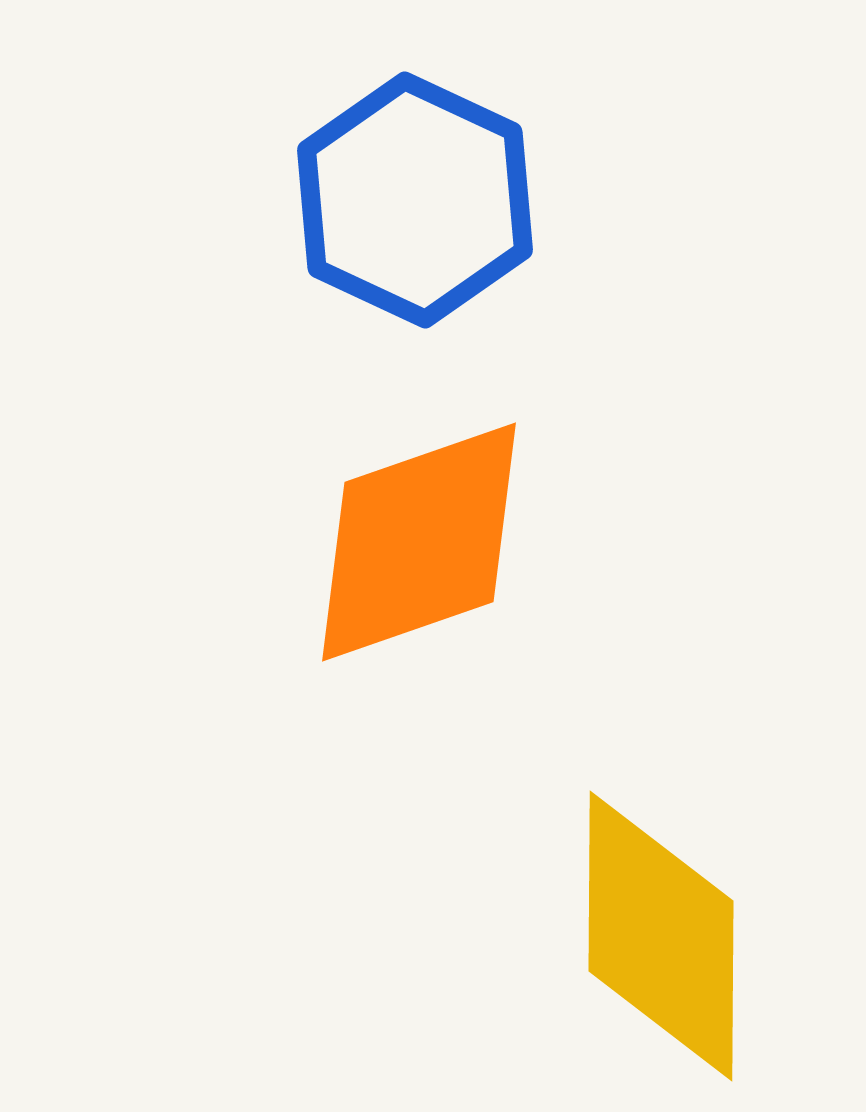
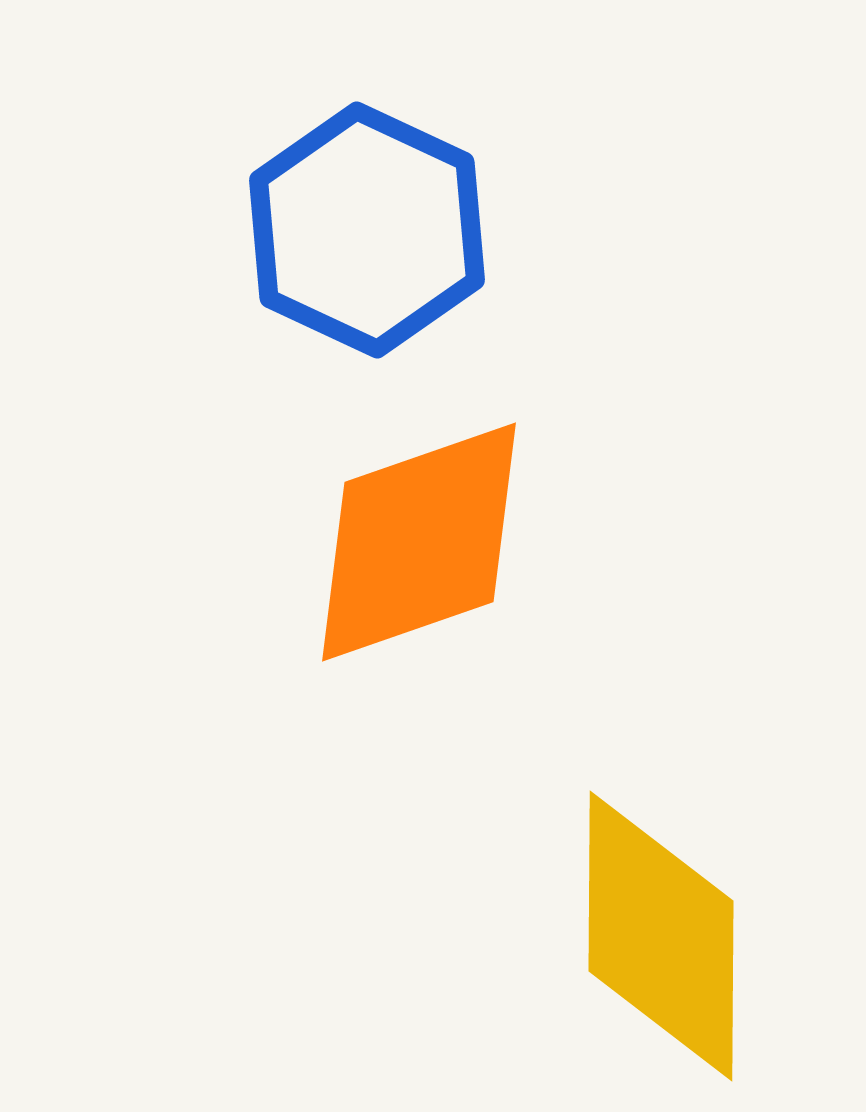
blue hexagon: moved 48 px left, 30 px down
